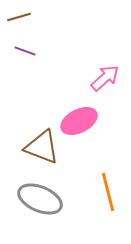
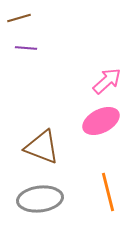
brown line: moved 1 px down
purple line: moved 1 px right, 3 px up; rotated 15 degrees counterclockwise
pink arrow: moved 2 px right, 3 px down
pink ellipse: moved 22 px right
gray ellipse: rotated 30 degrees counterclockwise
